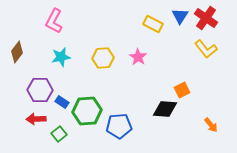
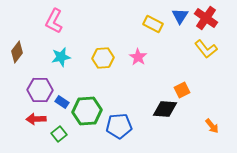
orange arrow: moved 1 px right, 1 px down
